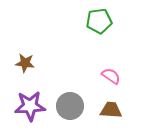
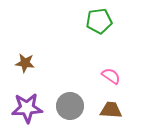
purple star: moved 3 px left, 2 px down
